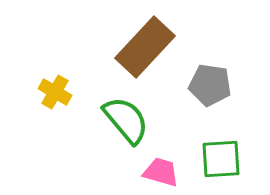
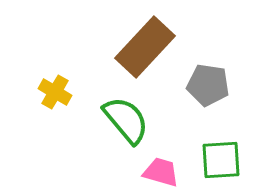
gray pentagon: moved 2 px left
green square: moved 1 px down
